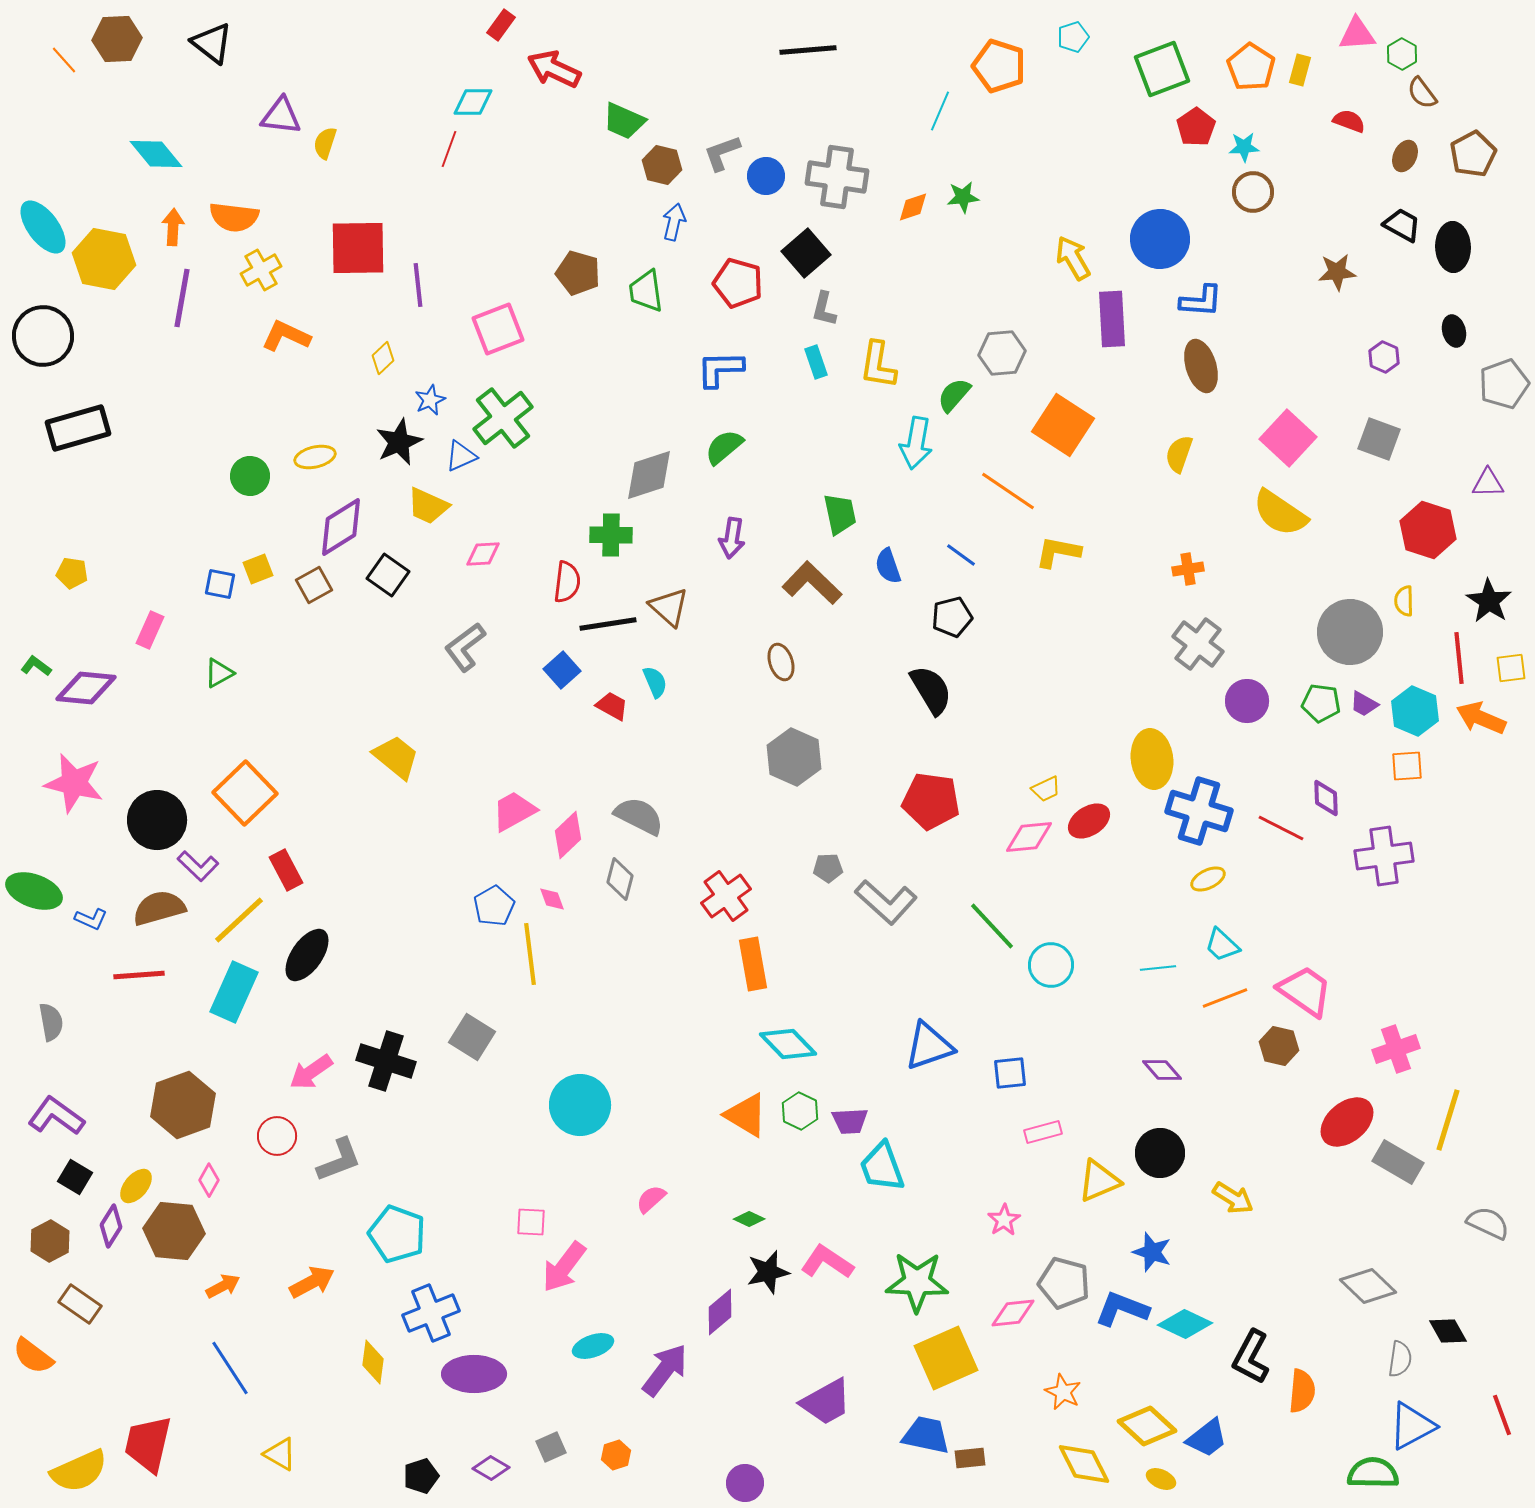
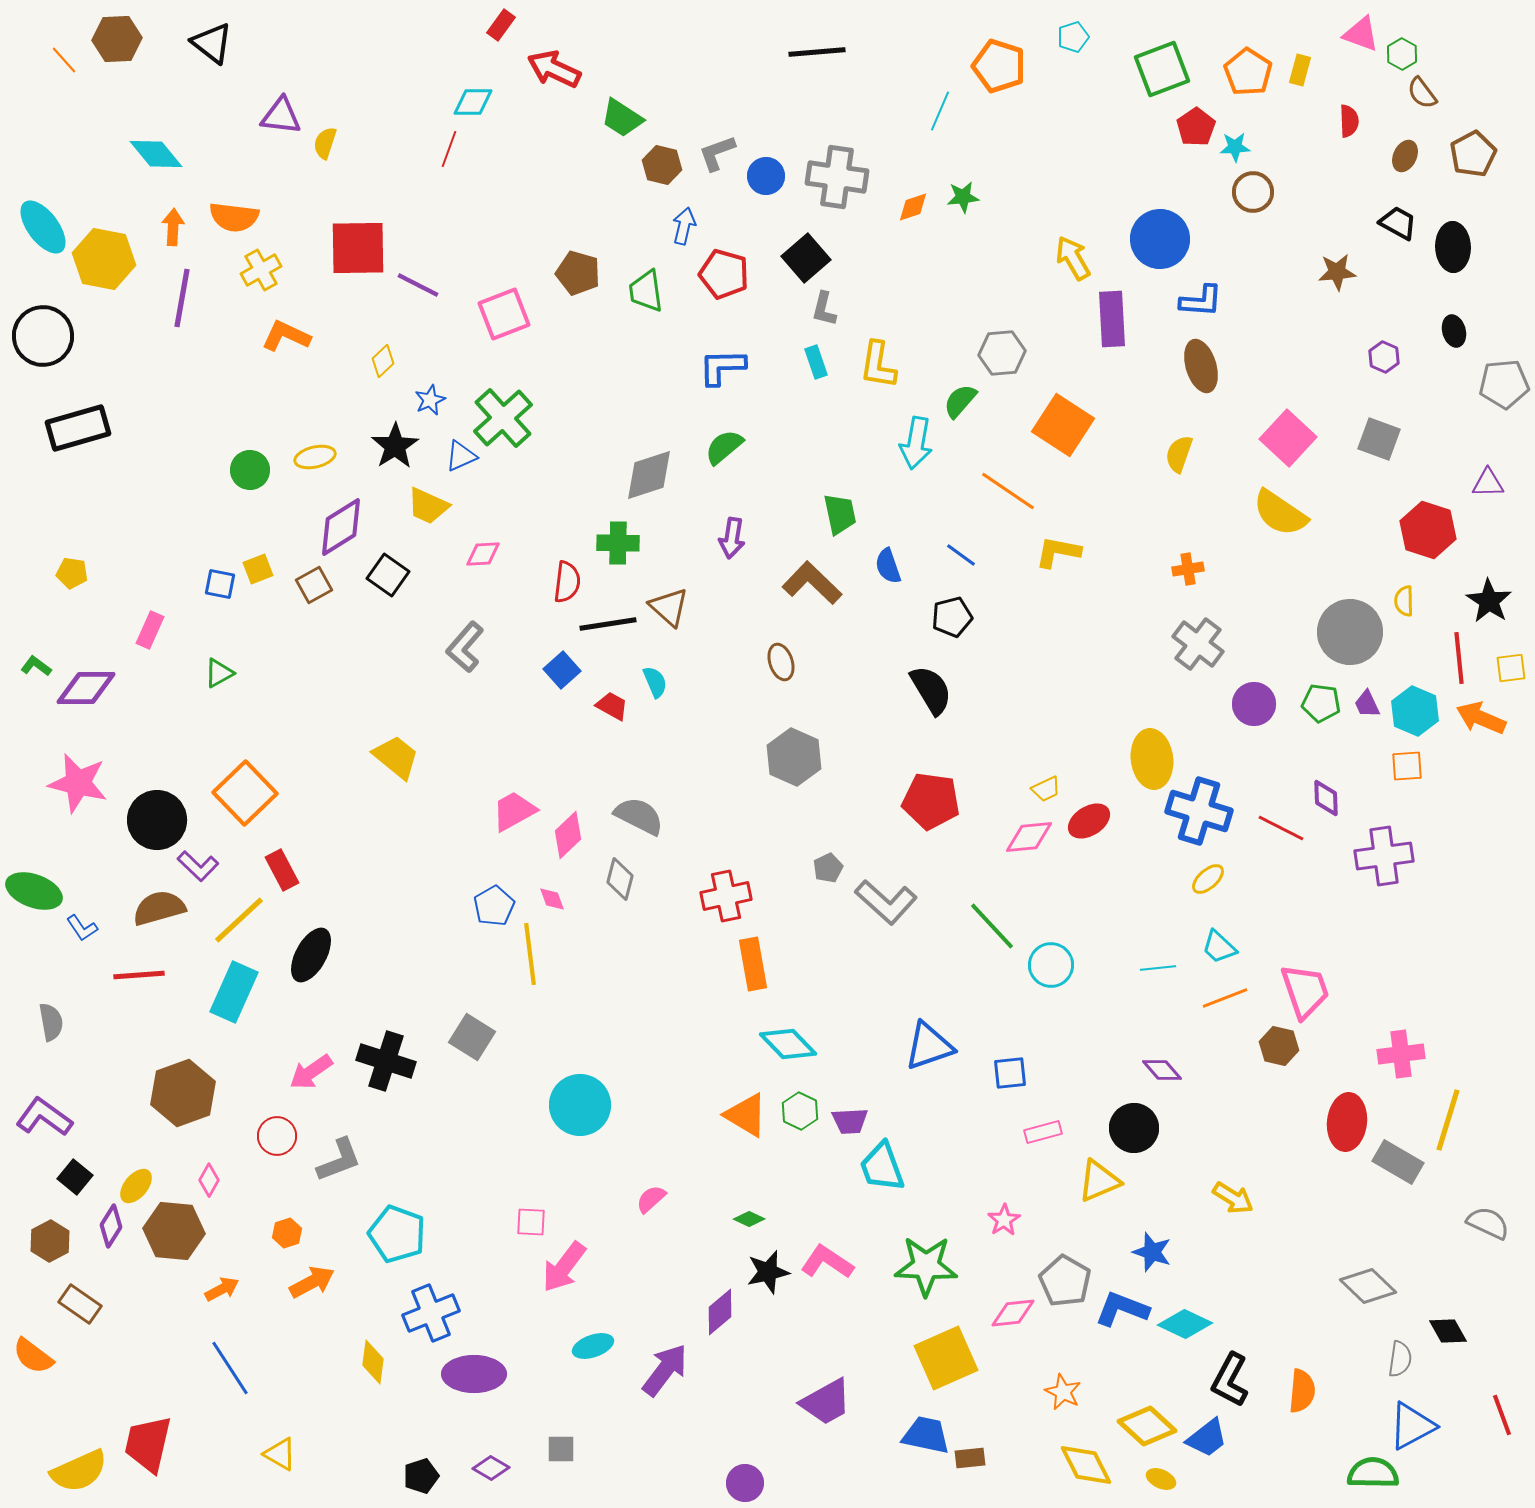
pink triangle at (1357, 34): moved 4 px right; rotated 24 degrees clockwise
black line at (808, 50): moved 9 px right, 2 px down
orange pentagon at (1251, 67): moved 3 px left, 5 px down
green trapezoid at (624, 121): moved 2 px left, 3 px up; rotated 9 degrees clockwise
red semicircle at (1349, 121): rotated 68 degrees clockwise
cyan star at (1244, 147): moved 9 px left
gray L-shape at (722, 153): moved 5 px left
blue arrow at (674, 222): moved 10 px right, 4 px down
black trapezoid at (1402, 225): moved 4 px left, 2 px up
black square at (806, 253): moved 5 px down
red pentagon at (738, 283): moved 14 px left, 9 px up
purple line at (418, 285): rotated 57 degrees counterclockwise
pink square at (498, 329): moved 6 px right, 15 px up
yellow diamond at (383, 358): moved 3 px down
blue L-shape at (720, 369): moved 2 px right, 2 px up
gray pentagon at (1504, 384): rotated 15 degrees clockwise
green semicircle at (954, 395): moved 6 px right, 6 px down
green cross at (503, 418): rotated 4 degrees counterclockwise
black star at (399, 442): moved 4 px left, 4 px down; rotated 9 degrees counterclockwise
green circle at (250, 476): moved 6 px up
green cross at (611, 535): moved 7 px right, 8 px down
gray L-shape at (465, 647): rotated 12 degrees counterclockwise
purple diamond at (86, 688): rotated 6 degrees counterclockwise
purple circle at (1247, 701): moved 7 px right, 3 px down
purple trapezoid at (1364, 704): moved 3 px right; rotated 36 degrees clockwise
pink star at (74, 783): moved 4 px right
gray pentagon at (828, 868): rotated 24 degrees counterclockwise
red rectangle at (286, 870): moved 4 px left
yellow ellipse at (1208, 879): rotated 16 degrees counterclockwise
red cross at (726, 896): rotated 24 degrees clockwise
blue L-shape at (91, 919): moved 9 px left, 9 px down; rotated 32 degrees clockwise
cyan trapezoid at (1222, 945): moved 3 px left, 2 px down
black ellipse at (307, 955): moved 4 px right; rotated 6 degrees counterclockwise
pink trapezoid at (1305, 991): rotated 36 degrees clockwise
pink cross at (1396, 1049): moved 5 px right, 5 px down; rotated 12 degrees clockwise
brown hexagon at (183, 1105): moved 12 px up
purple L-shape at (56, 1116): moved 12 px left, 1 px down
red ellipse at (1347, 1122): rotated 44 degrees counterclockwise
black circle at (1160, 1153): moved 26 px left, 25 px up
black square at (75, 1177): rotated 8 degrees clockwise
green star at (917, 1282): moved 9 px right, 16 px up
gray pentagon at (1064, 1283): moved 1 px right, 2 px up; rotated 15 degrees clockwise
orange arrow at (223, 1286): moved 1 px left, 3 px down
black L-shape at (1251, 1357): moved 21 px left, 23 px down
gray square at (551, 1447): moved 10 px right, 2 px down; rotated 24 degrees clockwise
orange hexagon at (616, 1455): moved 329 px left, 222 px up
yellow diamond at (1084, 1464): moved 2 px right, 1 px down
